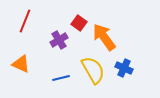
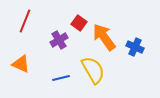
blue cross: moved 11 px right, 21 px up
